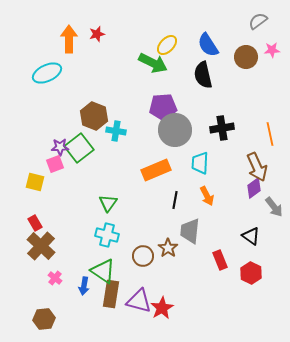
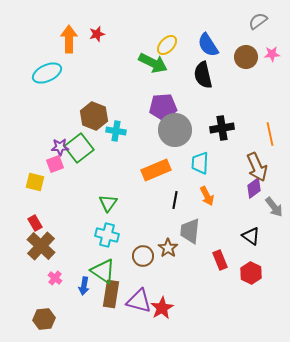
pink star at (272, 50): moved 4 px down
